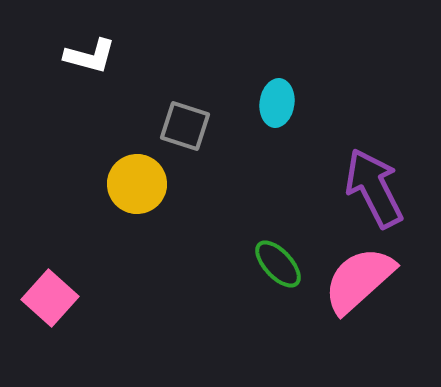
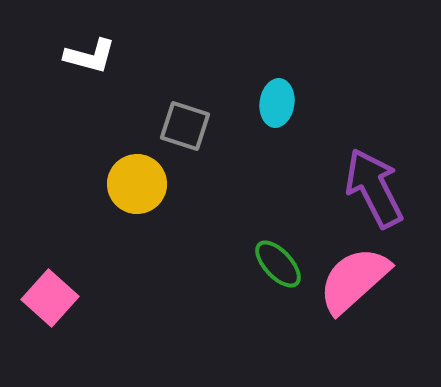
pink semicircle: moved 5 px left
